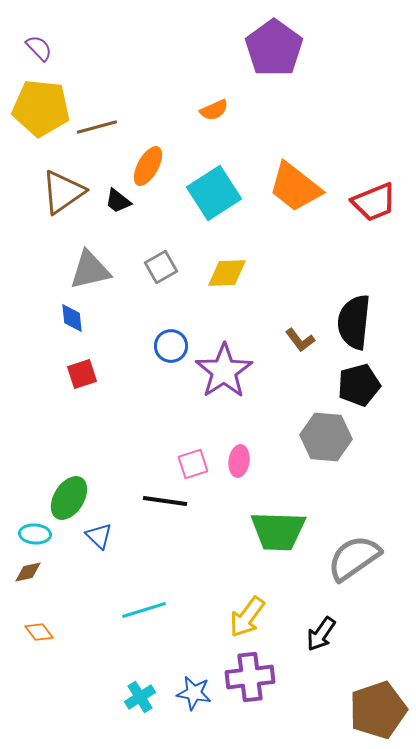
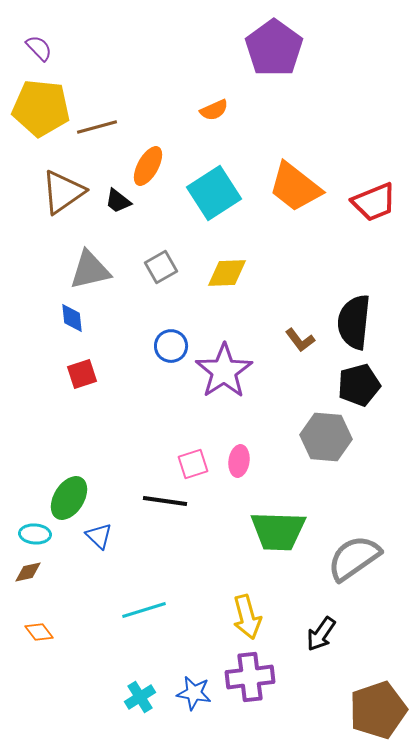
yellow arrow: rotated 51 degrees counterclockwise
